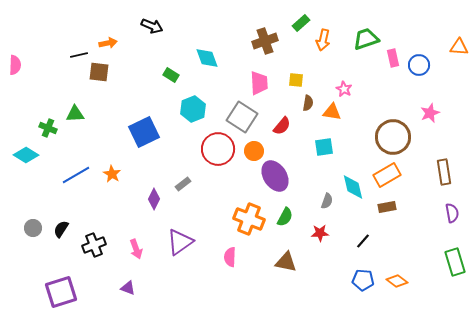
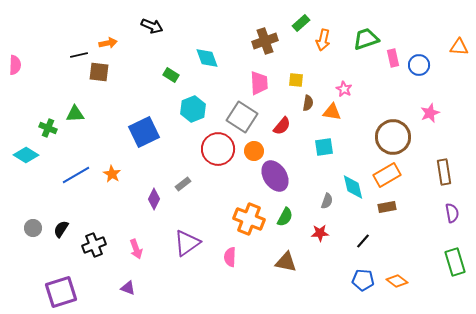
purple triangle at (180, 242): moved 7 px right, 1 px down
